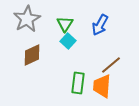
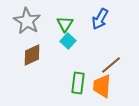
gray star: moved 2 px down; rotated 12 degrees counterclockwise
blue arrow: moved 6 px up
